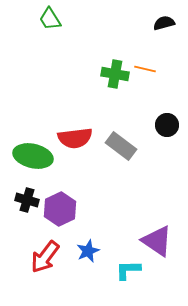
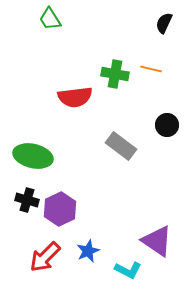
black semicircle: rotated 50 degrees counterclockwise
orange line: moved 6 px right
red semicircle: moved 41 px up
red arrow: rotated 8 degrees clockwise
cyan L-shape: rotated 152 degrees counterclockwise
